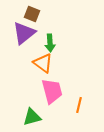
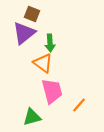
orange line: rotated 28 degrees clockwise
